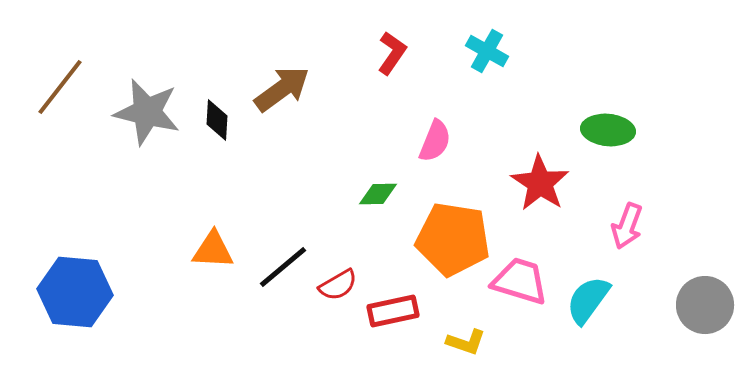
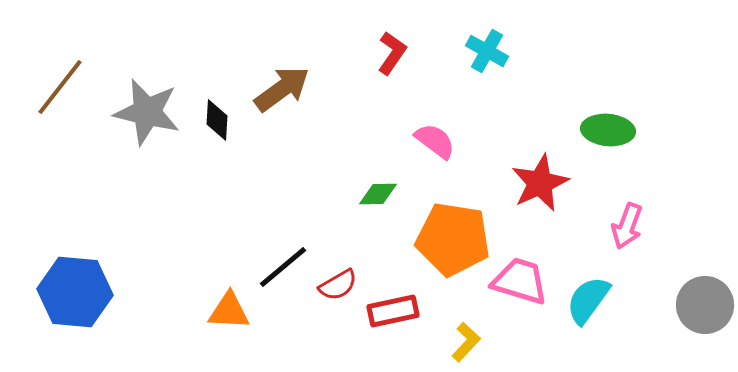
pink semicircle: rotated 75 degrees counterclockwise
red star: rotated 14 degrees clockwise
orange triangle: moved 16 px right, 61 px down
yellow L-shape: rotated 66 degrees counterclockwise
